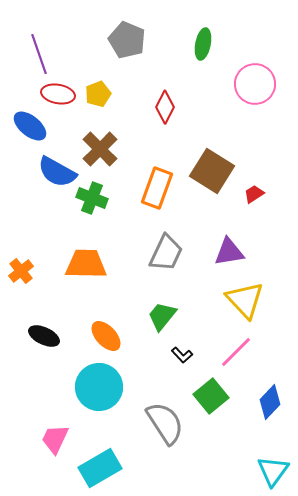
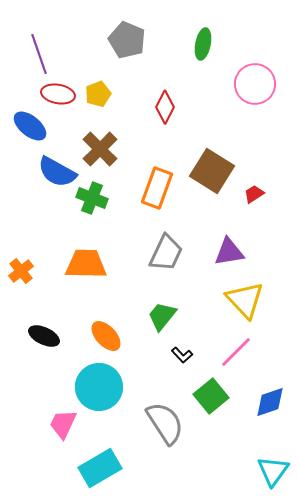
blue diamond: rotated 28 degrees clockwise
pink trapezoid: moved 8 px right, 15 px up
